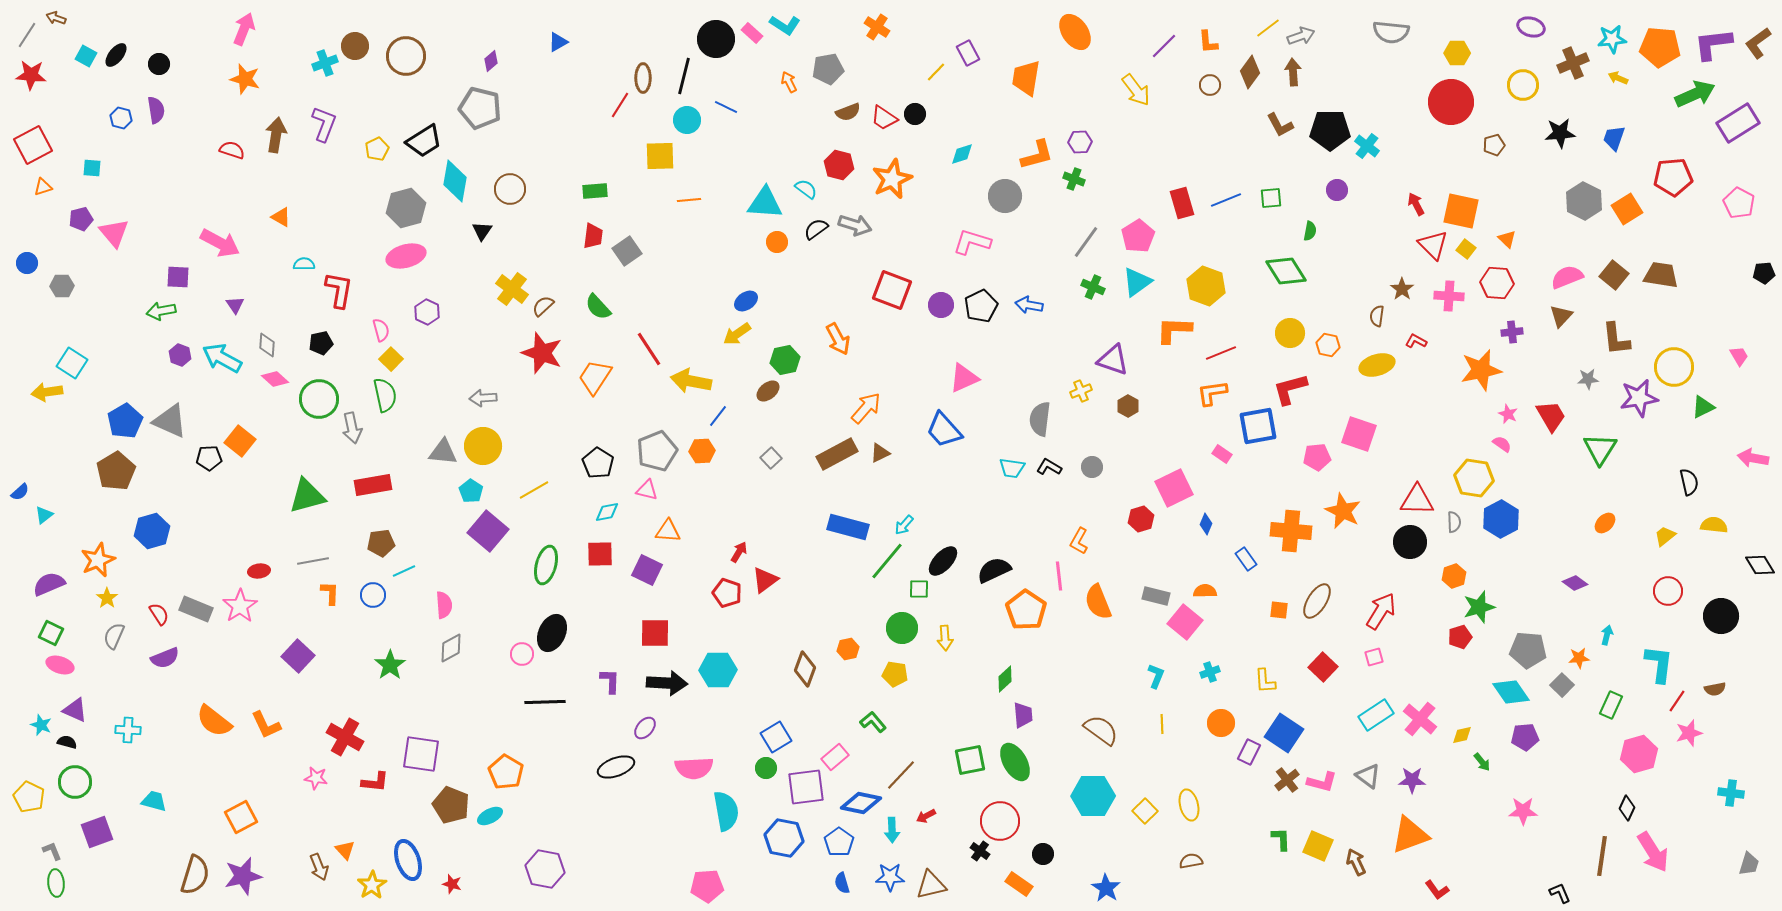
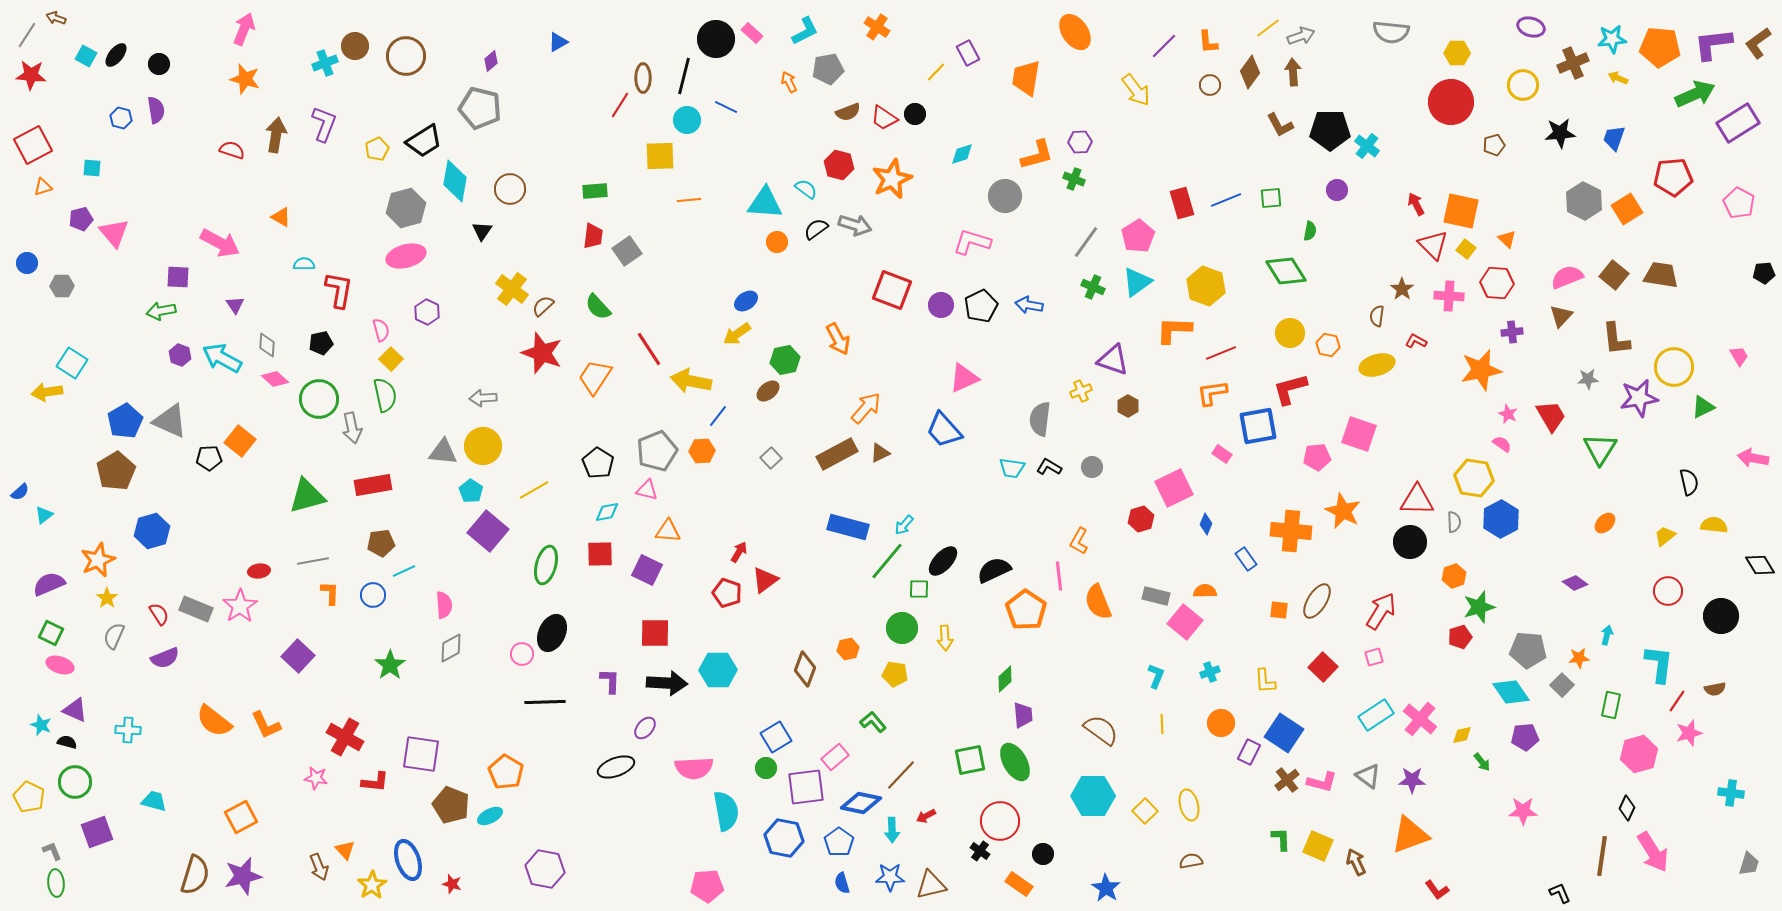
cyan L-shape at (785, 25): moved 20 px right, 6 px down; rotated 60 degrees counterclockwise
green rectangle at (1611, 705): rotated 12 degrees counterclockwise
